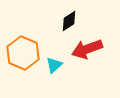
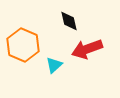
black diamond: rotated 70 degrees counterclockwise
orange hexagon: moved 8 px up
